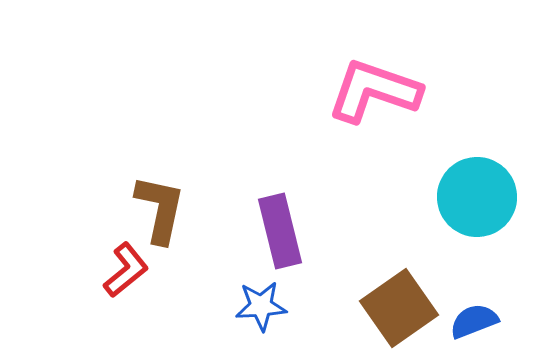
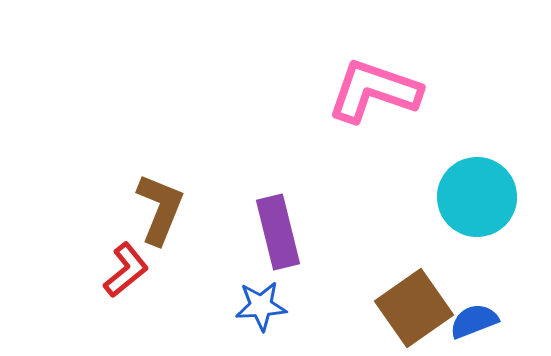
brown L-shape: rotated 10 degrees clockwise
purple rectangle: moved 2 px left, 1 px down
brown square: moved 15 px right
